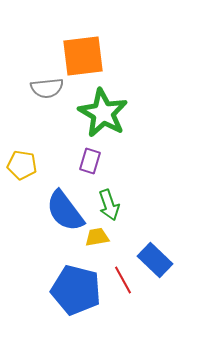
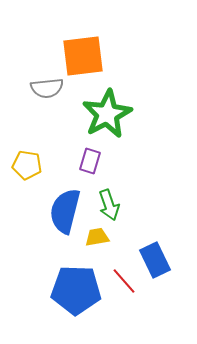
green star: moved 4 px right, 1 px down; rotated 15 degrees clockwise
yellow pentagon: moved 5 px right
blue semicircle: rotated 51 degrees clockwise
blue rectangle: rotated 20 degrees clockwise
red line: moved 1 px right, 1 px down; rotated 12 degrees counterclockwise
blue pentagon: rotated 12 degrees counterclockwise
